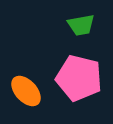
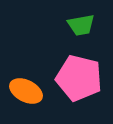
orange ellipse: rotated 20 degrees counterclockwise
